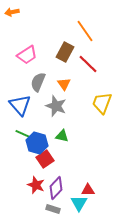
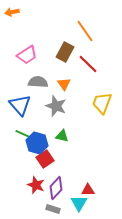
gray semicircle: rotated 72 degrees clockwise
